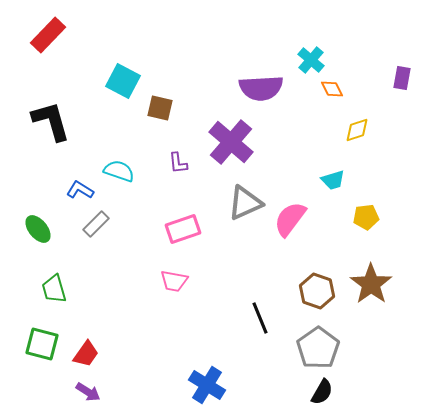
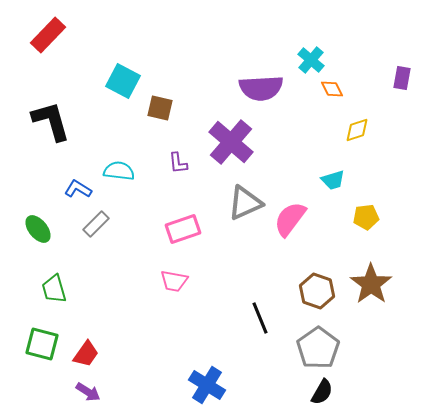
cyan semicircle: rotated 12 degrees counterclockwise
blue L-shape: moved 2 px left, 1 px up
